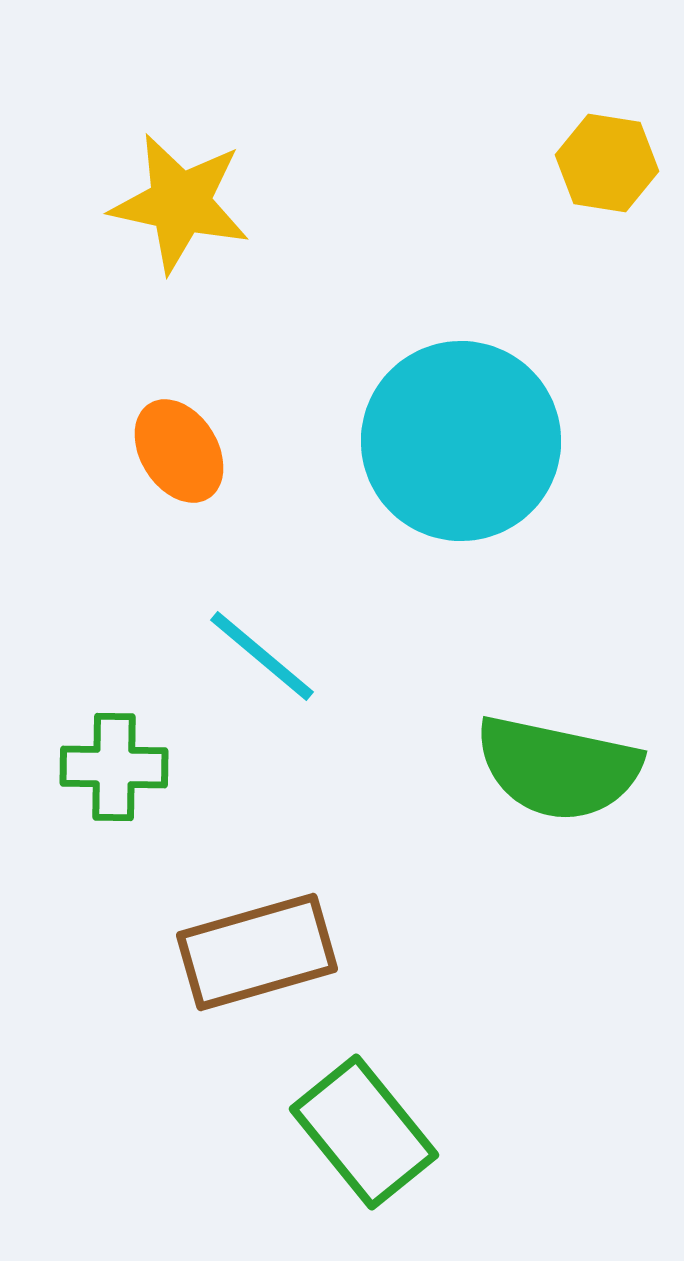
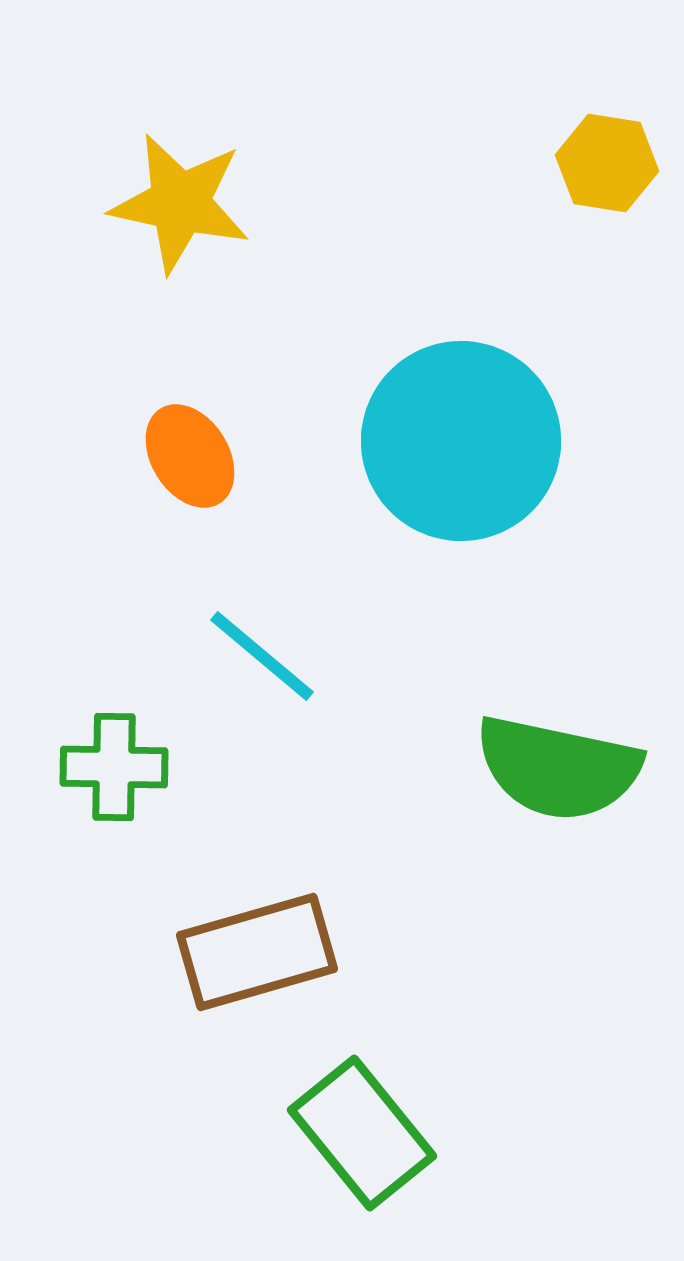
orange ellipse: moved 11 px right, 5 px down
green rectangle: moved 2 px left, 1 px down
